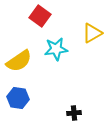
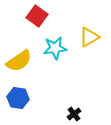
red square: moved 3 px left
yellow triangle: moved 3 px left, 4 px down
cyan star: moved 1 px left, 1 px up
black cross: moved 1 px down; rotated 32 degrees counterclockwise
